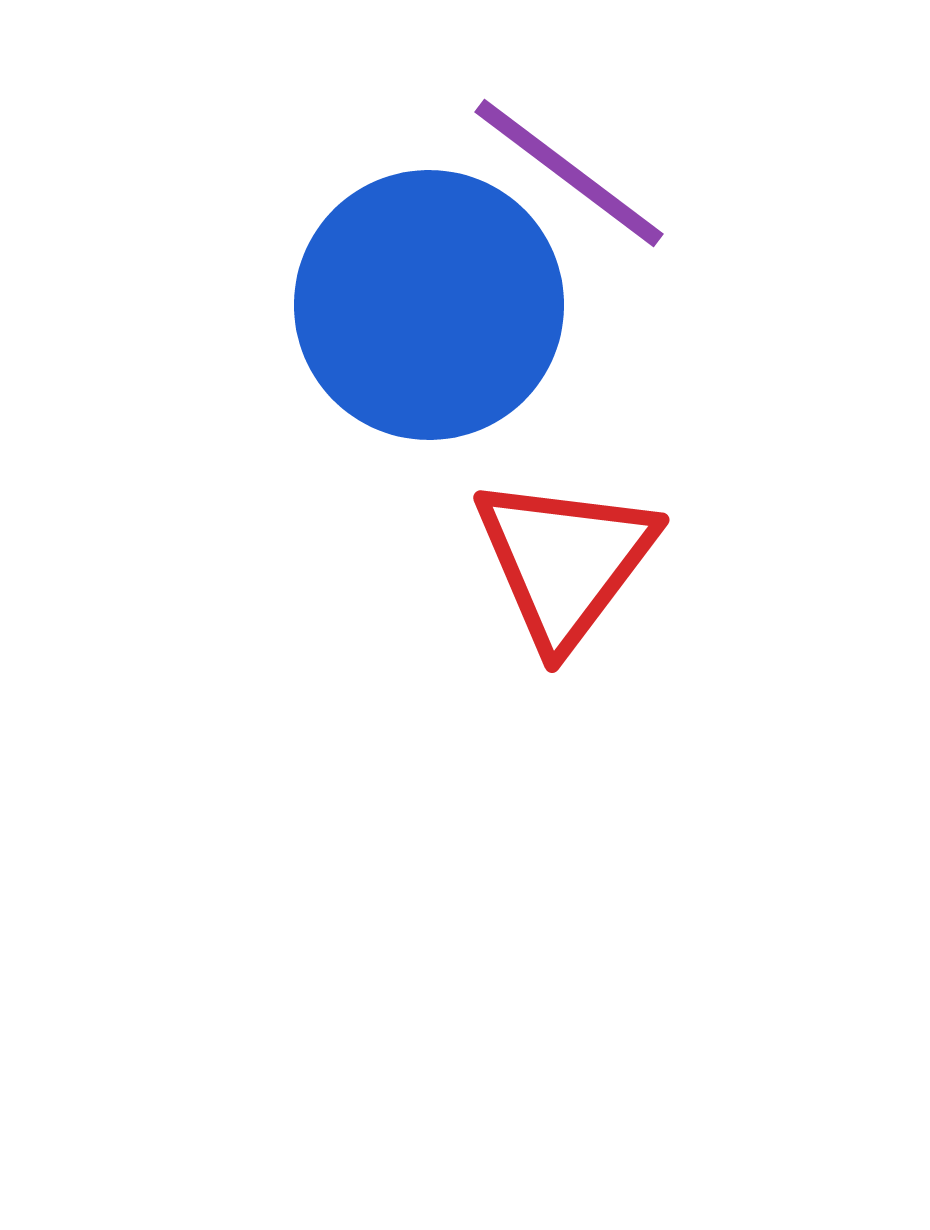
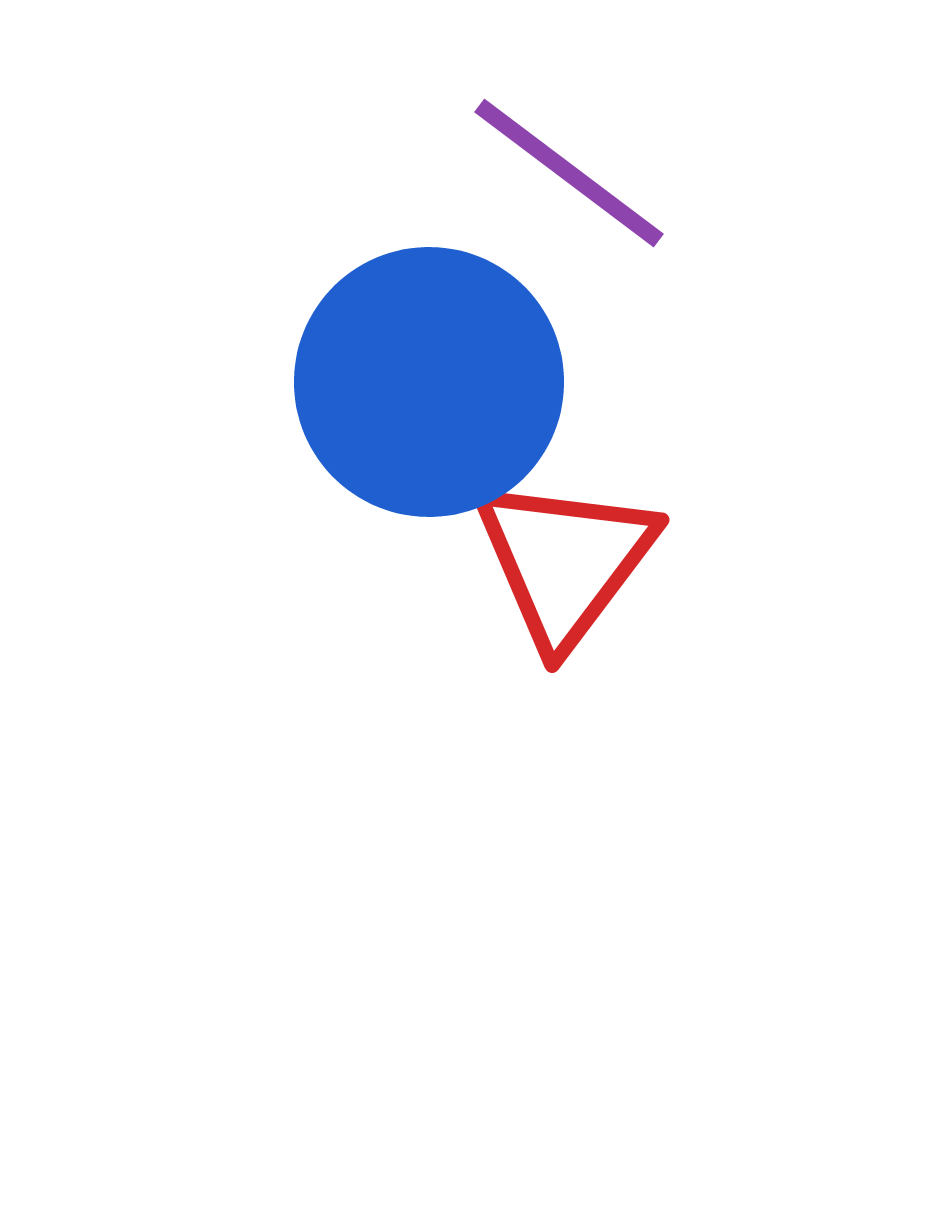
blue circle: moved 77 px down
